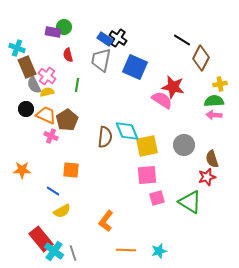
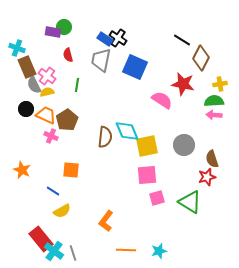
red star at (173, 87): moved 10 px right, 3 px up
orange star at (22, 170): rotated 24 degrees clockwise
